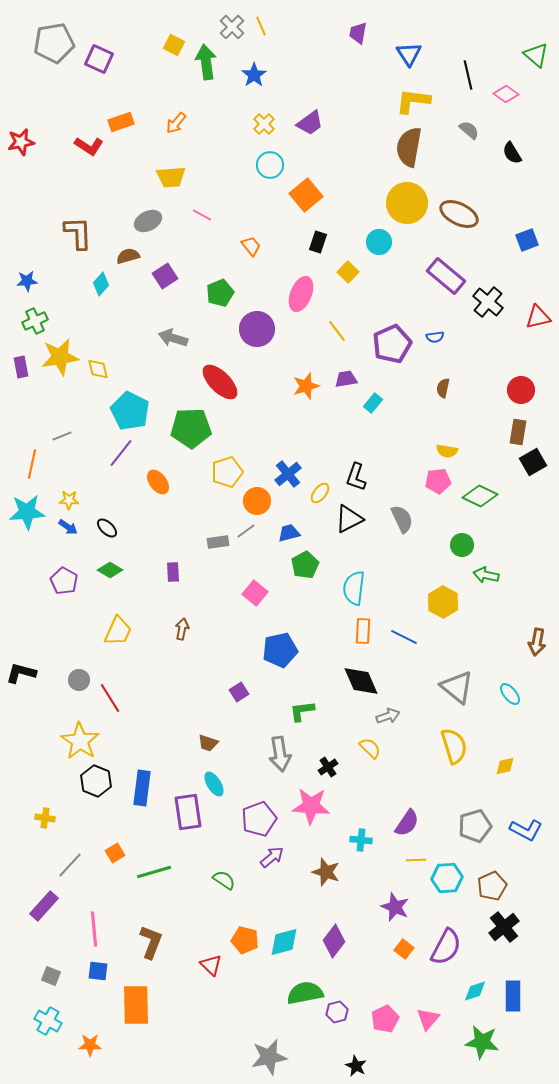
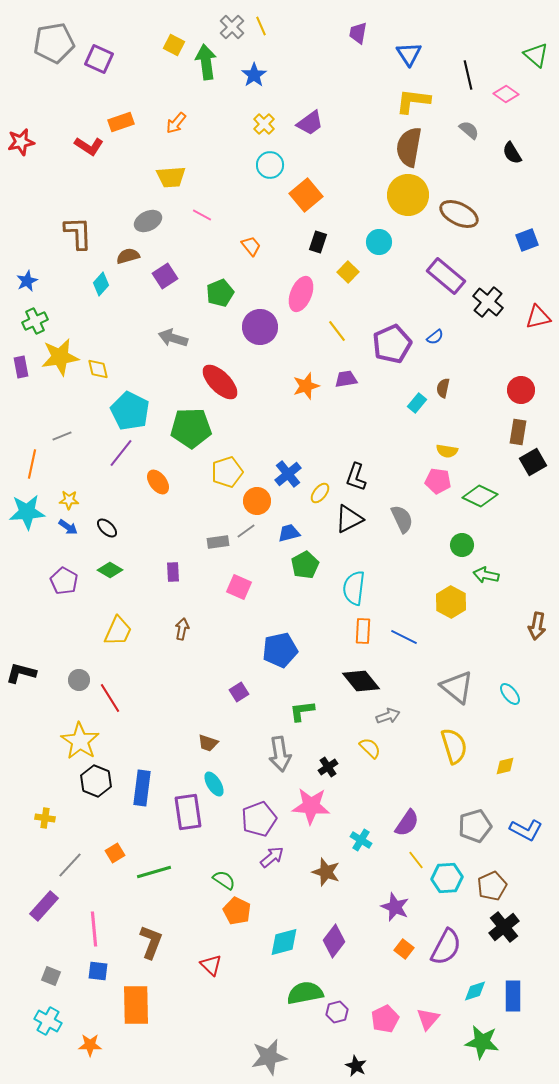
yellow circle at (407, 203): moved 1 px right, 8 px up
blue star at (27, 281): rotated 20 degrees counterclockwise
purple circle at (257, 329): moved 3 px right, 2 px up
blue semicircle at (435, 337): rotated 30 degrees counterclockwise
cyan rectangle at (373, 403): moved 44 px right
pink pentagon at (438, 481): rotated 15 degrees clockwise
pink square at (255, 593): moved 16 px left, 6 px up; rotated 15 degrees counterclockwise
yellow hexagon at (443, 602): moved 8 px right
brown arrow at (537, 642): moved 16 px up
black diamond at (361, 681): rotated 15 degrees counterclockwise
cyan cross at (361, 840): rotated 25 degrees clockwise
yellow line at (416, 860): rotated 54 degrees clockwise
orange pentagon at (245, 940): moved 8 px left, 29 px up; rotated 12 degrees clockwise
